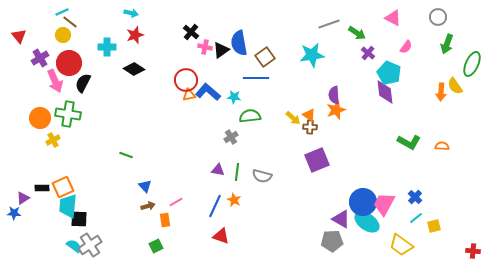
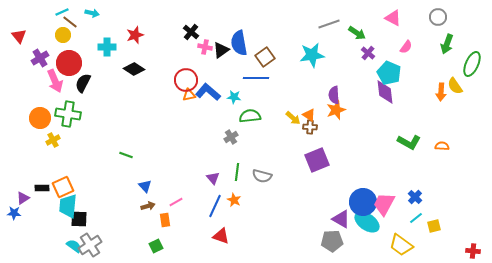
cyan arrow at (131, 13): moved 39 px left
purple triangle at (218, 170): moved 5 px left, 8 px down; rotated 40 degrees clockwise
